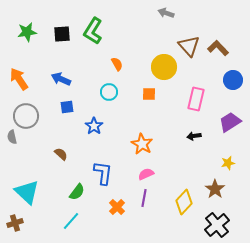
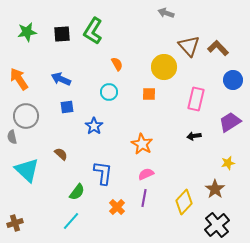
cyan triangle: moved 22 px up
